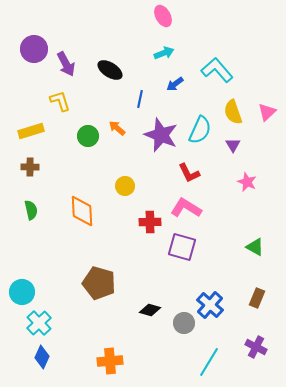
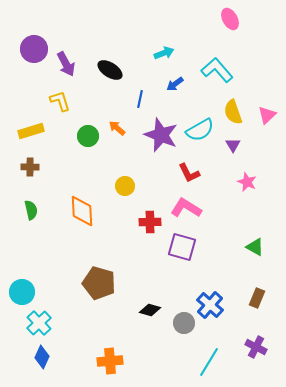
pink ellipse: moved 67 px right, 3 px down
pink triangle: moved 3 px down
cyan semicircle: rotated 36 degrees clockwise
